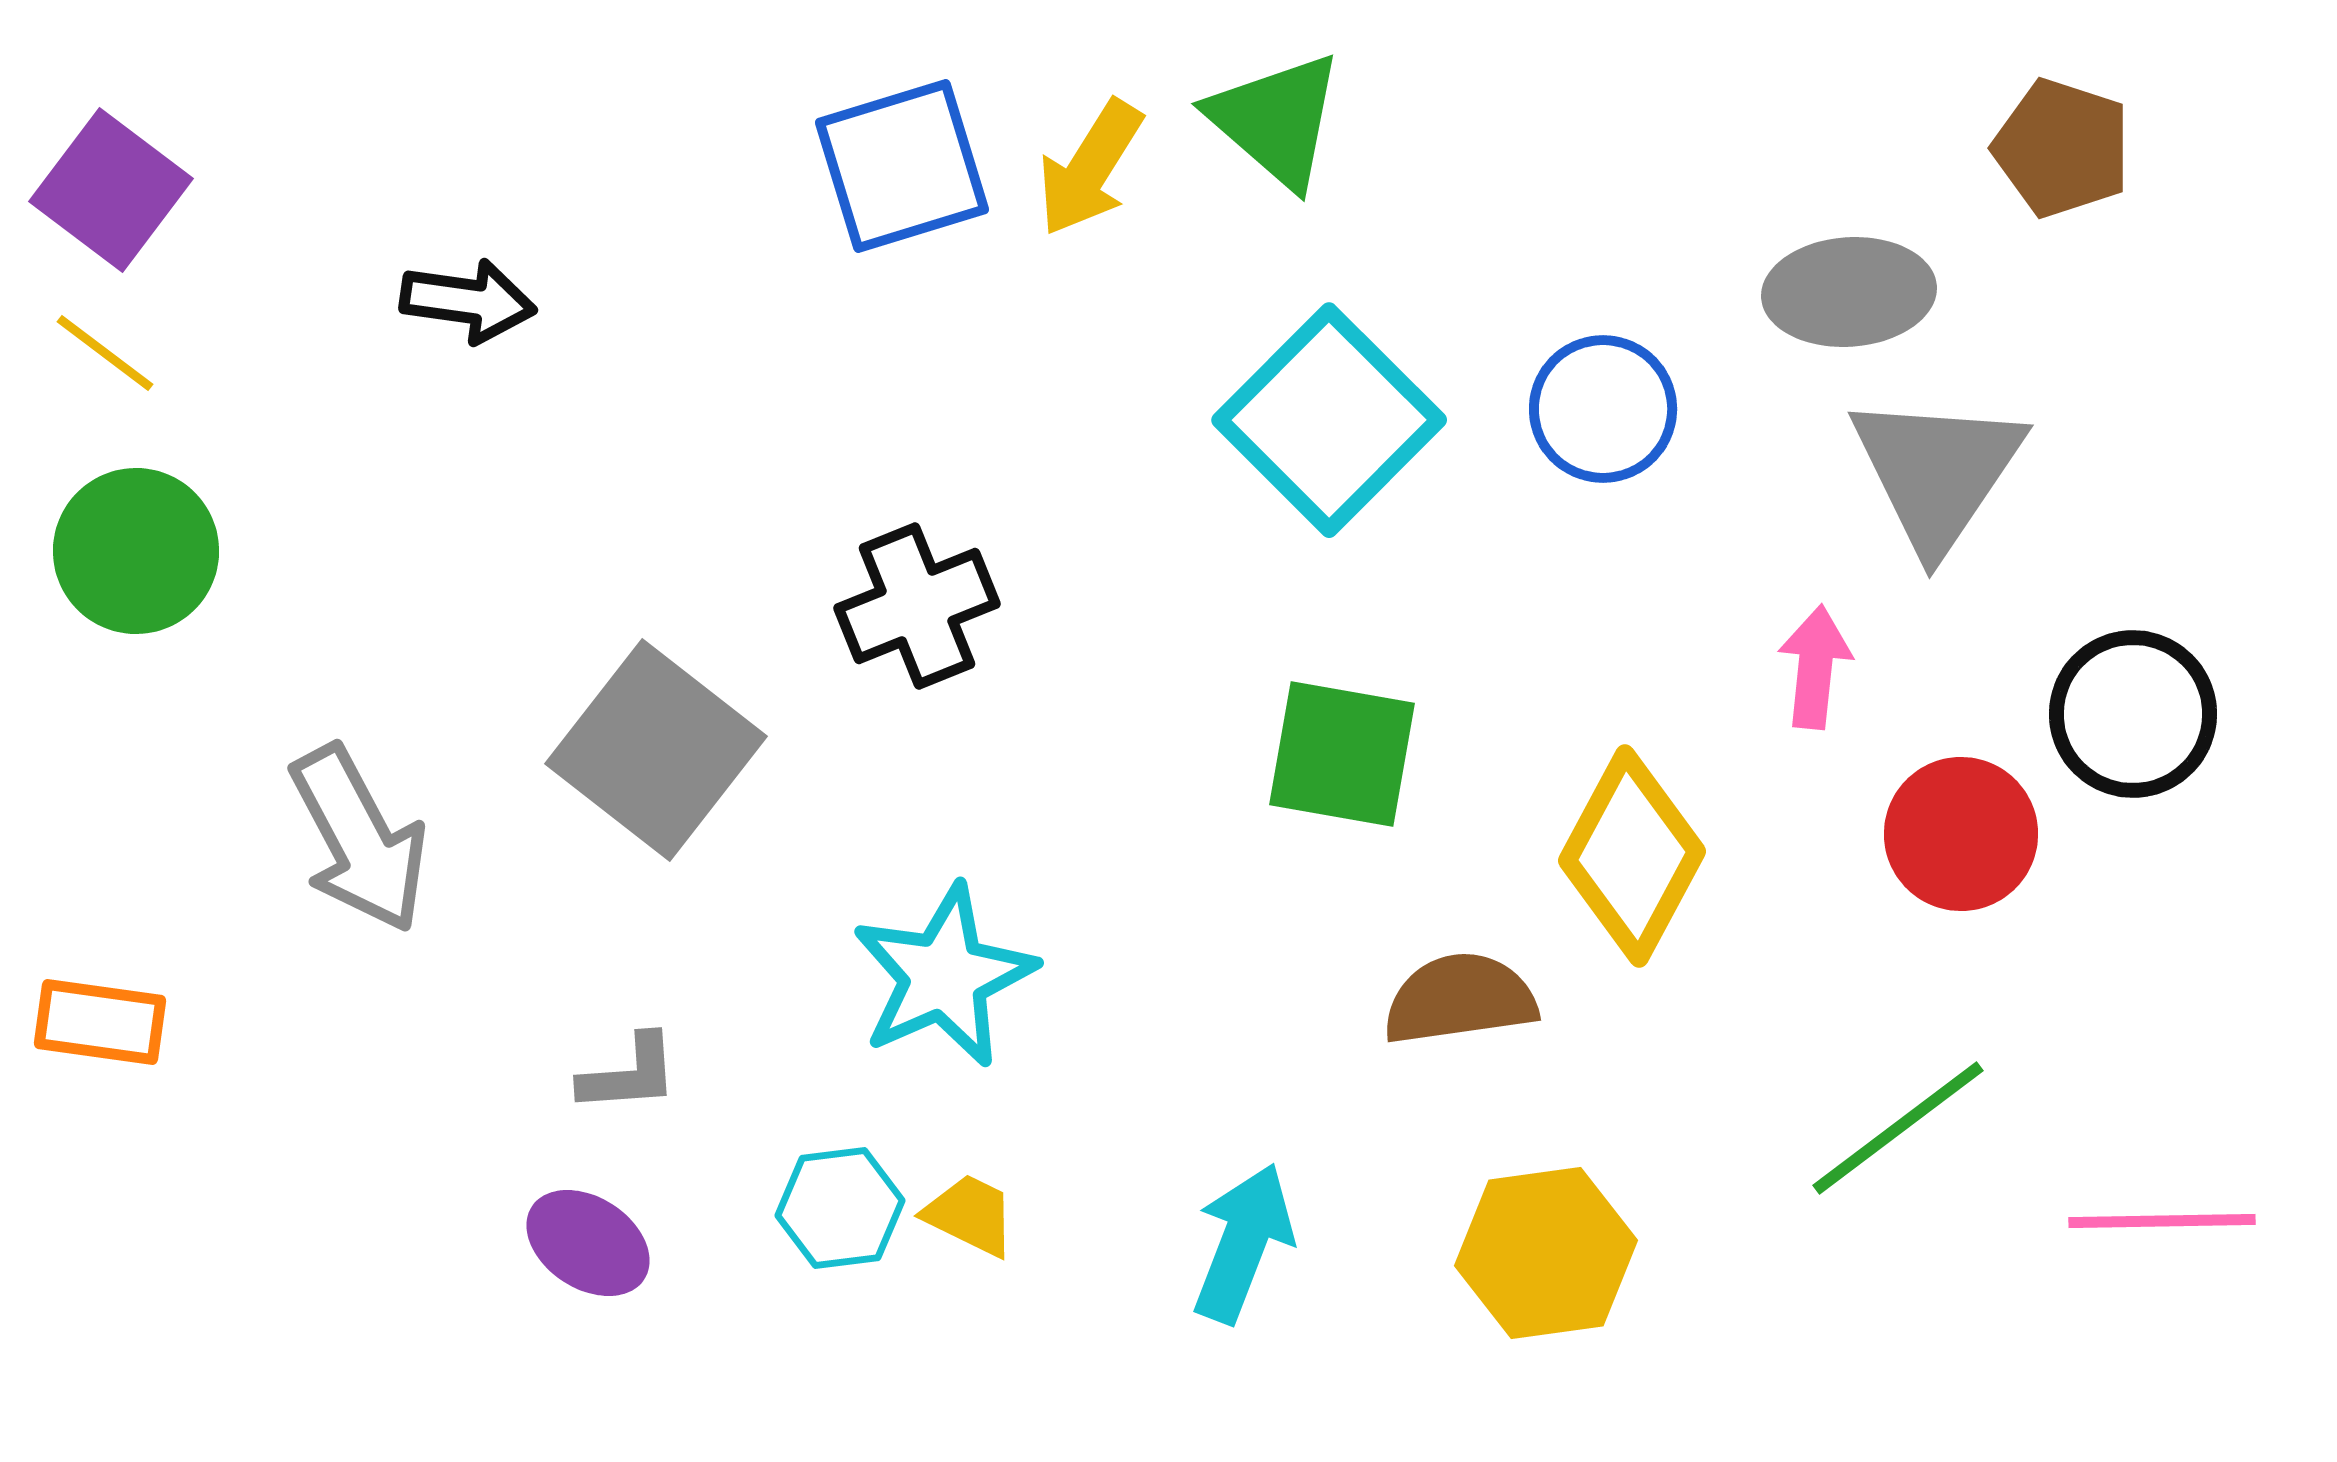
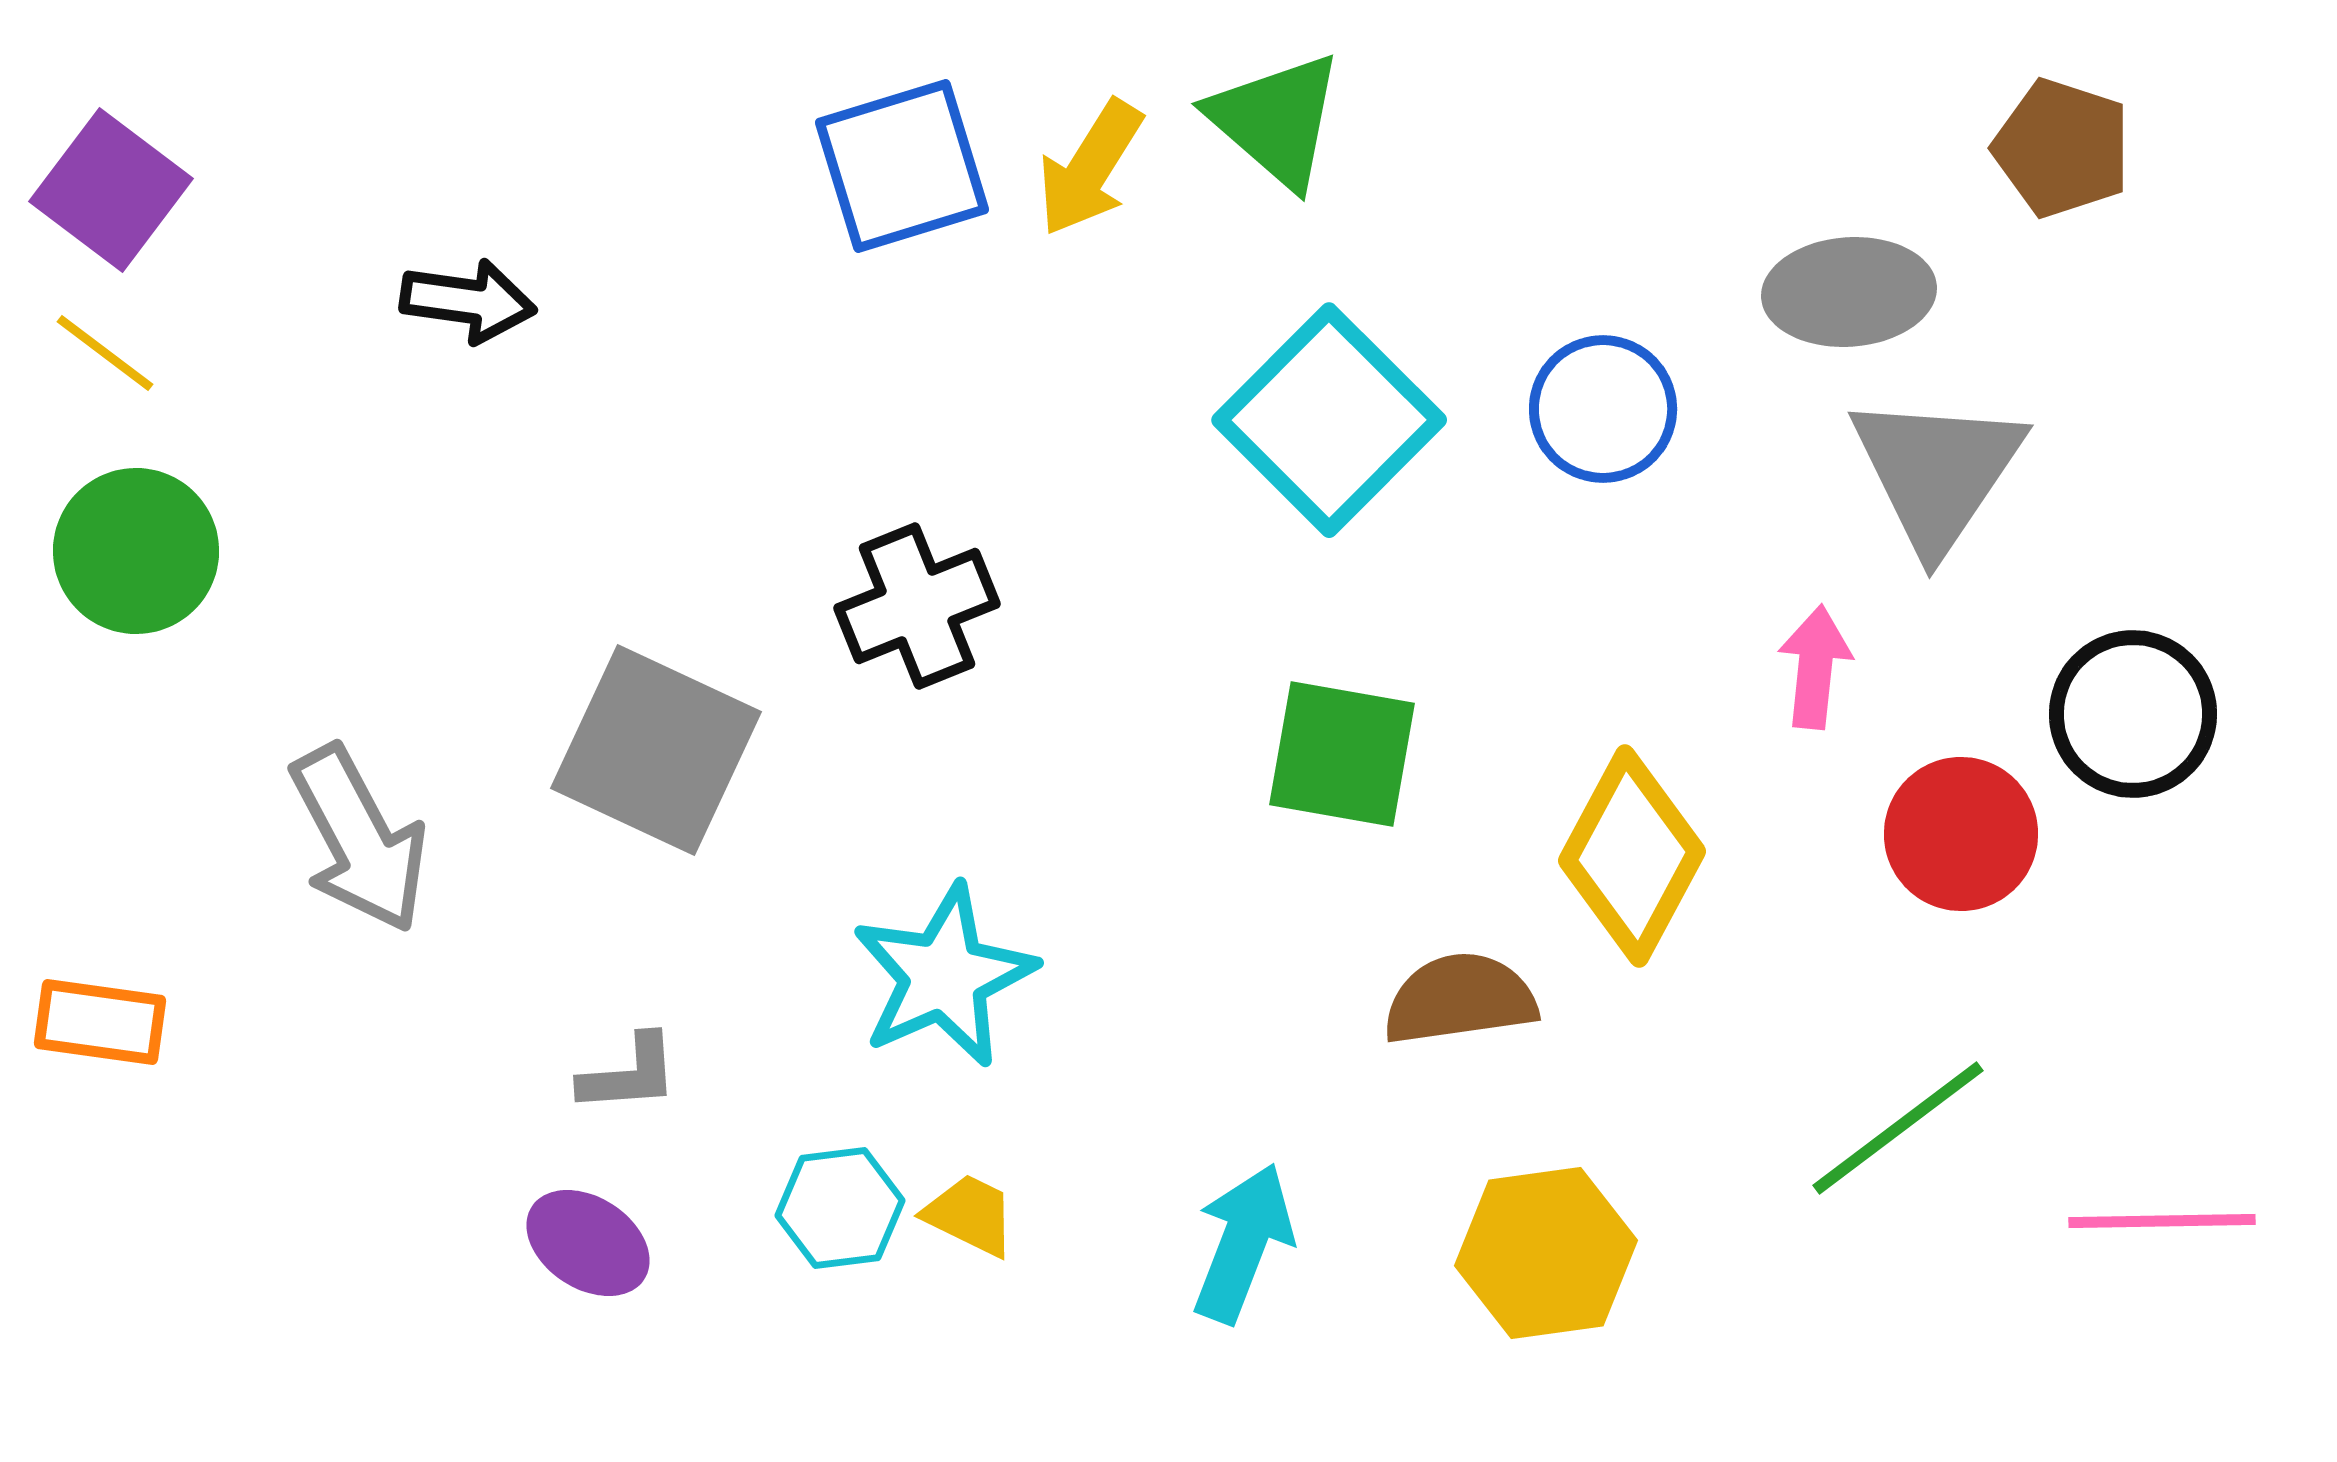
gray square: rotated 13 degrees counterclockwise
